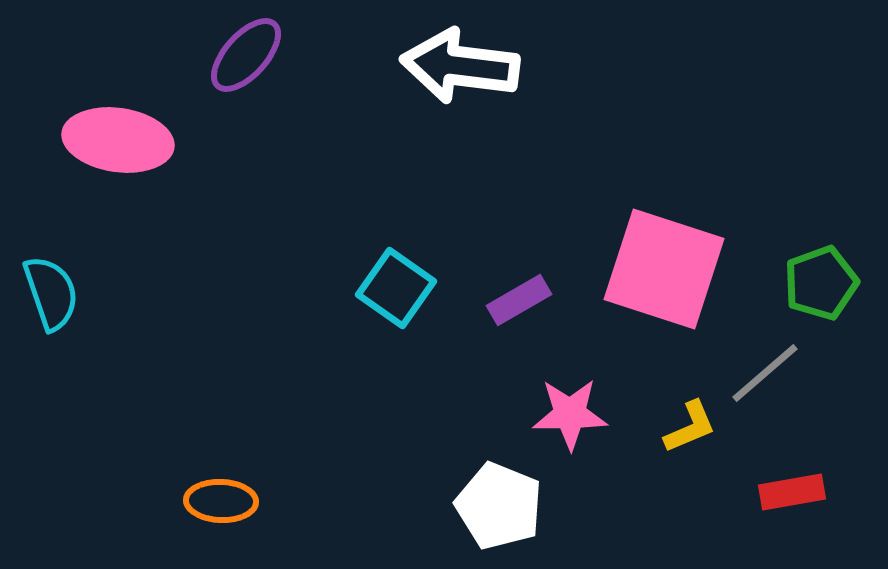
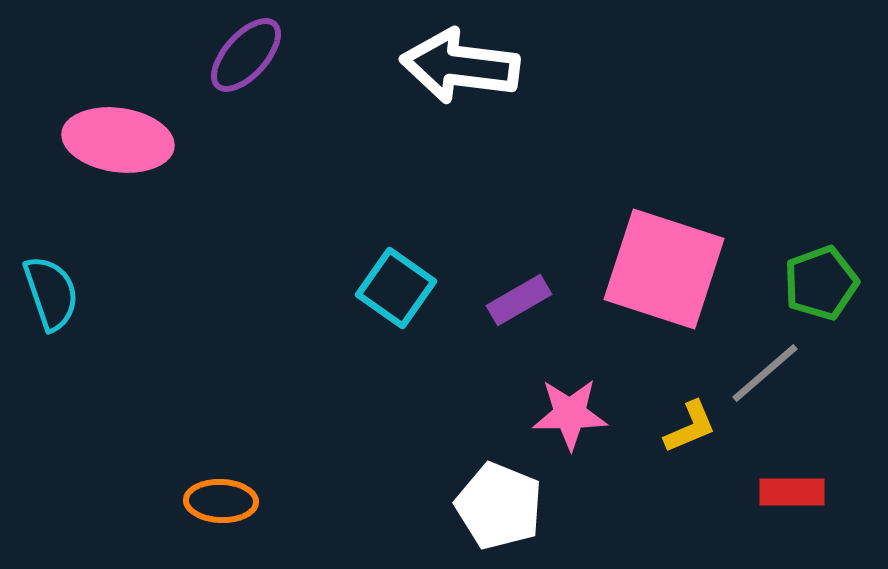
red rectangle: rotated 10 degrees clockwise
